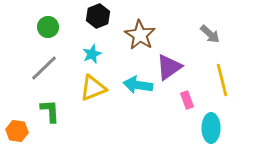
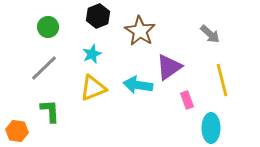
brown star: moved 4 px up
